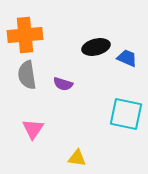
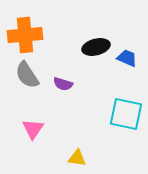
gray semicircle: rotated 24 degrees counterclockwise
